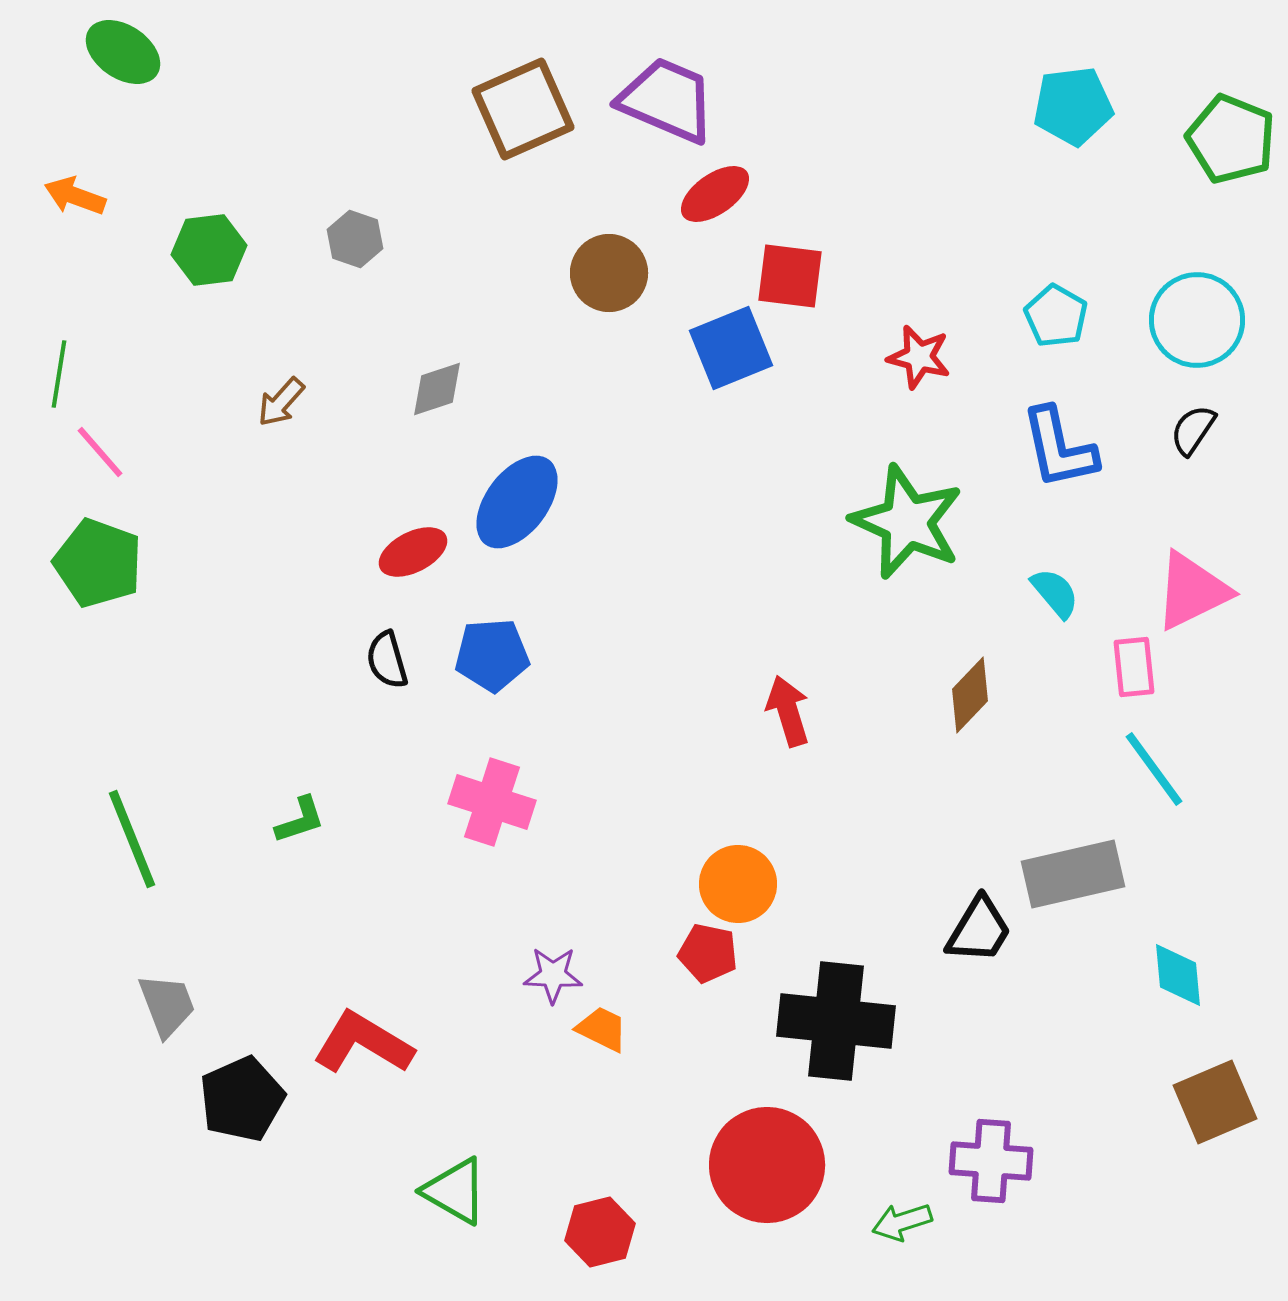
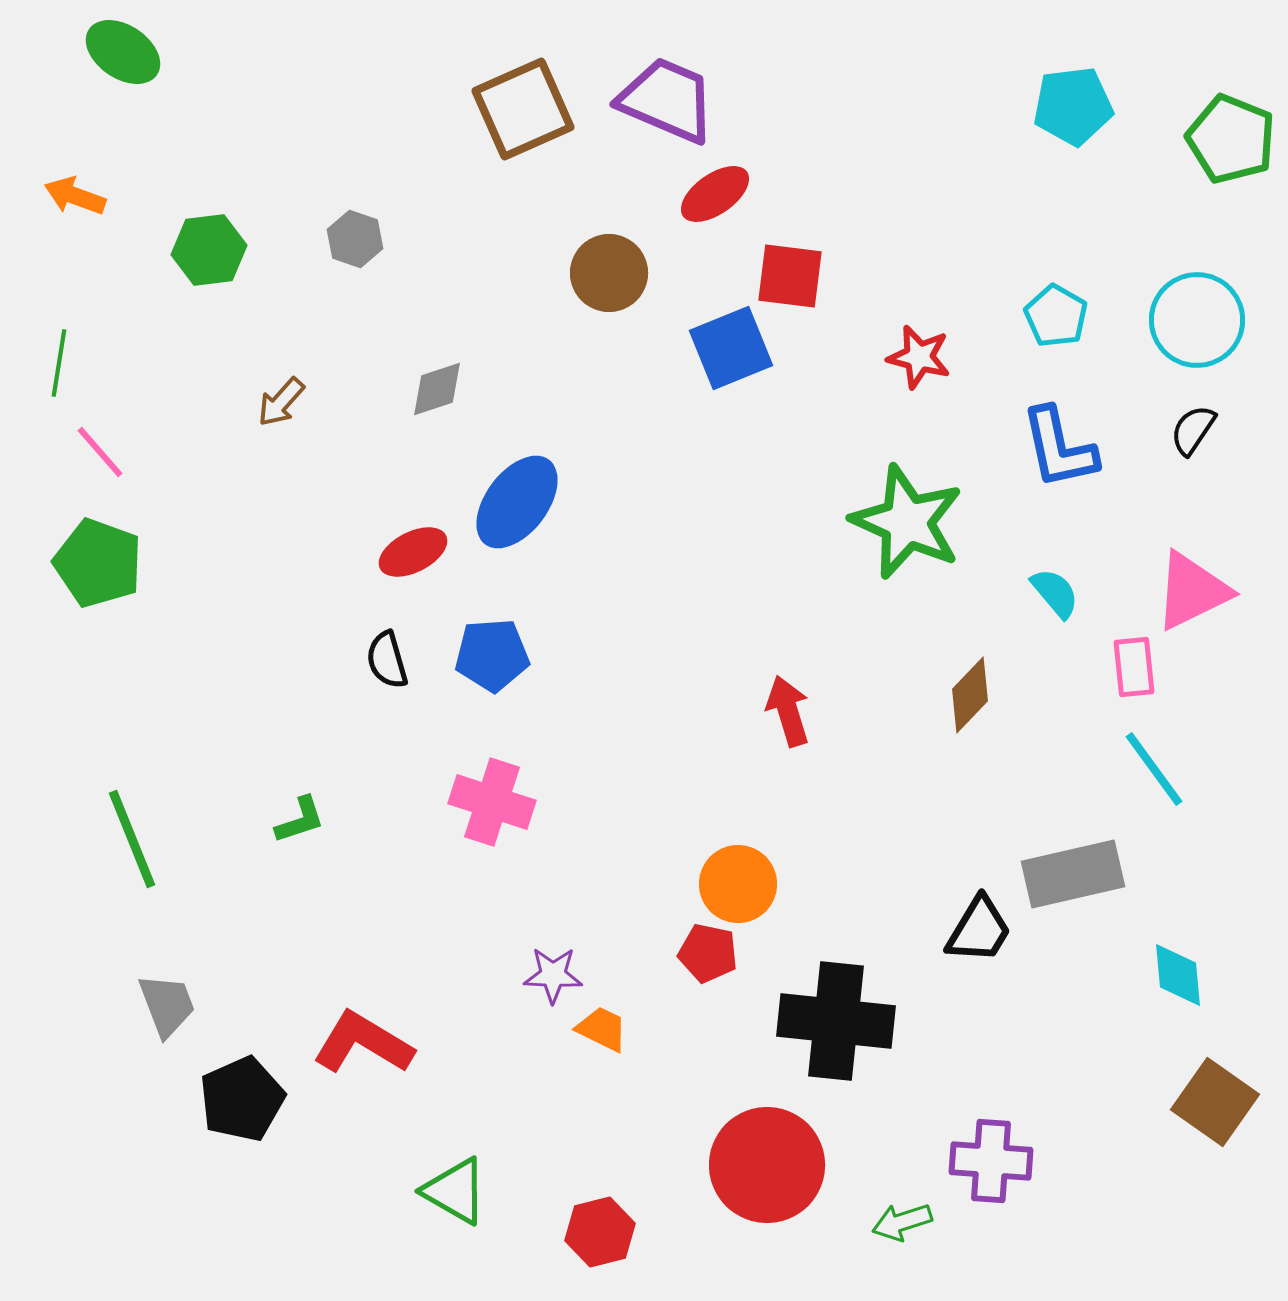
green line at (59, 374): moved 11 px up
brown square at (1215, 1102): rotated 32 degrees counterclockwise
